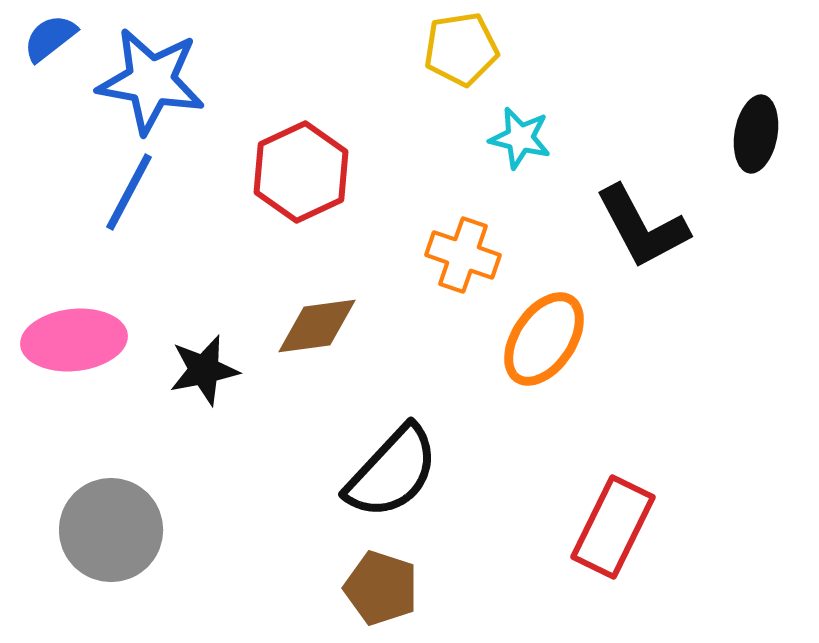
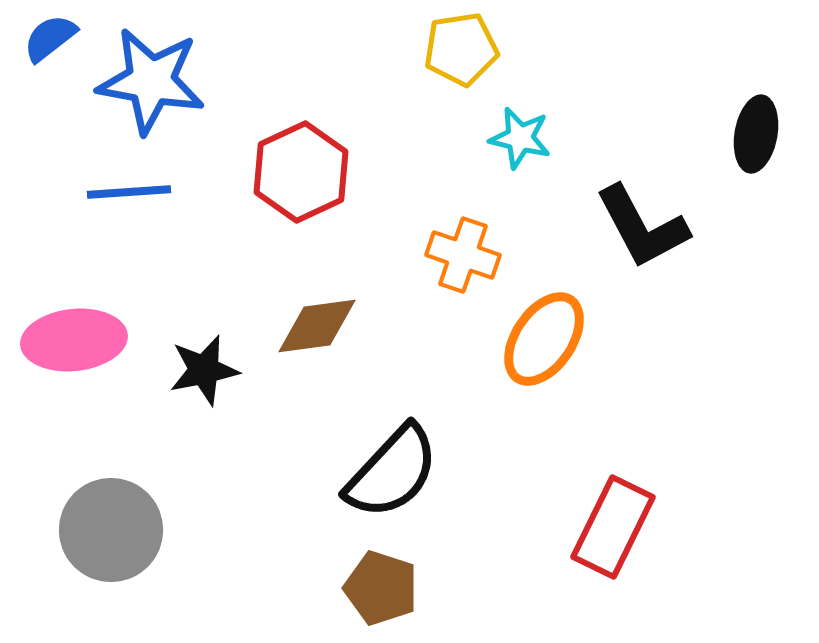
blue line: rotated 58 degrees clockwise
